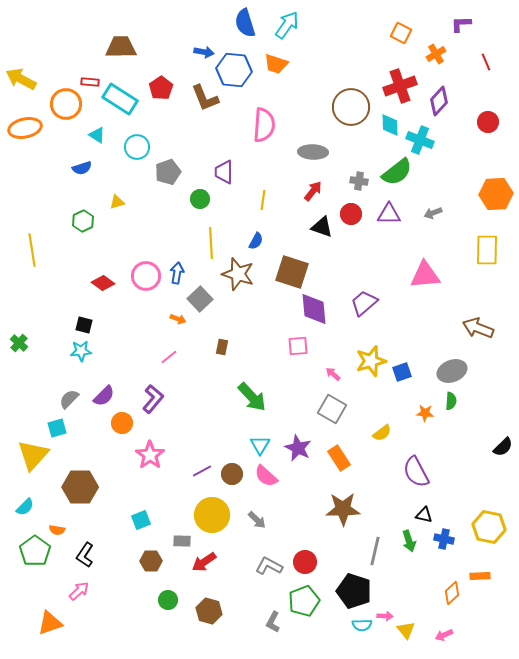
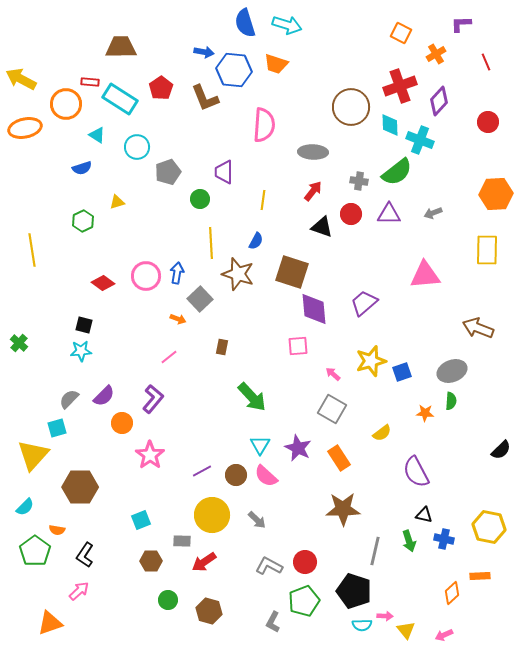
cyan arrow at (287, 25): rotated 72 degrees clockwise
black semicircle at (503, 447): moved 2 px left, 3 px down
brown circle at (232, 474): moved 4 px right, 1 px down
